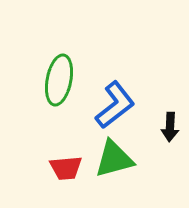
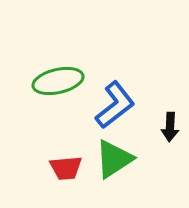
green ellipse: moved 1 px left, 1 px down; rotated 66 degrees clockwise
green triangle: rotated 18 degrees counterclockwise
